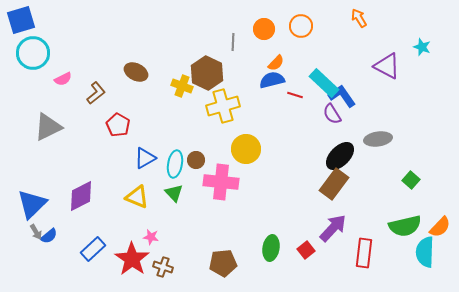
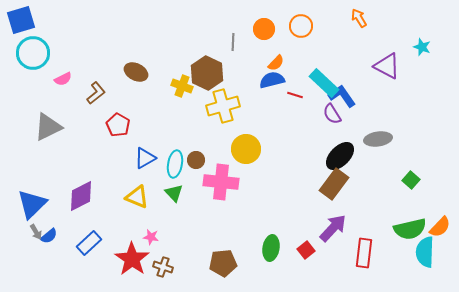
green semicircle at (405, 226): moved 5 px right, 3 px down
blue rectangle at (93, 249): moved 4 px left, 6 px up
